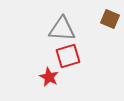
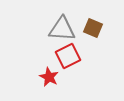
brown square: moved 17 px left, 9 px down
red square: rotated 10 degrees counterclockwise
